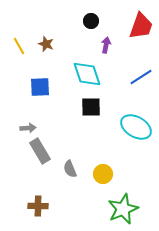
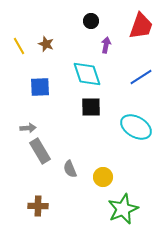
yellow circle: moved 3 px down
